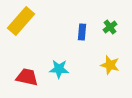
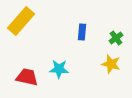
green cross: moved 6 px right, 11 px down
yellow star: moved 1 px right, 1 px up
